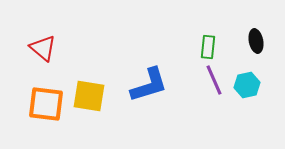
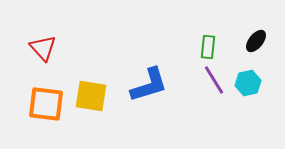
black ellipse: rotated 50 degrees clockwise
red triangle: rotated 8 degrees clockwise
purple line: rotated 8 degrees counterclockwise
cyan hexagon: moved 1 px right, 2 px up
yellow square: moved 2 px right
